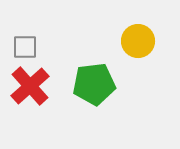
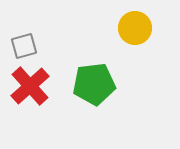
yellow circle: moved 3 px left, 13 px up
gray square: moved 1 px left, 1 px up; rotated 16 degrees counterclockwise
